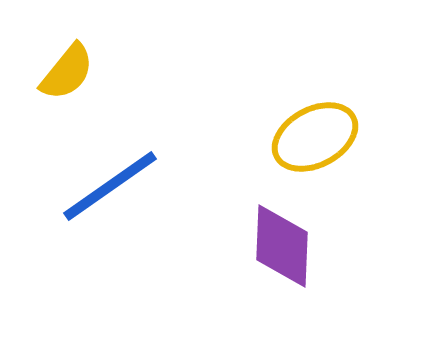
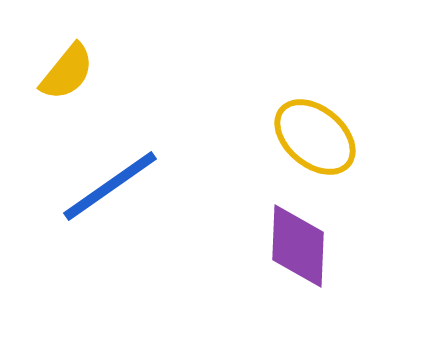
yellow ellipse: rotated 68 degrees clockwise
purple diamond: moved 16 px right
